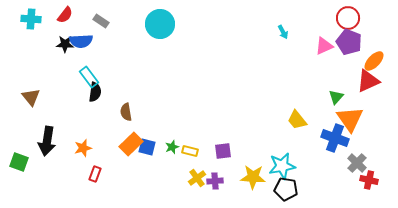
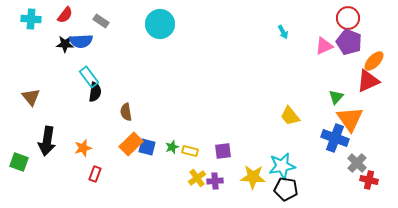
yellow trapezoid: moved 7 px left, 4 px up
